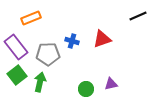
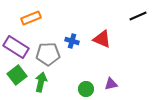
red triangle: rotated 42 degrees clockwise
purple rectangle: rotated 20 degrees counterclockwise
green arrow: moved 1 px right
